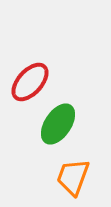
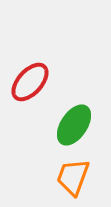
green ellipse: moved 16 px right, 1 px down
